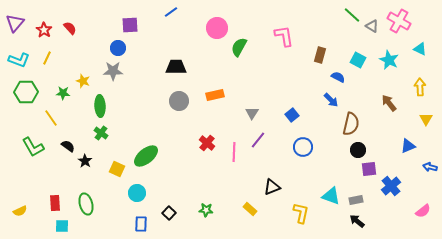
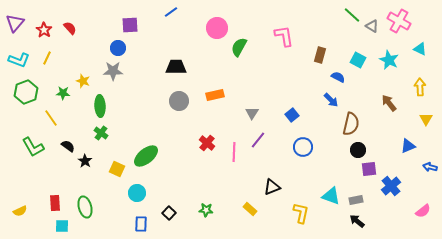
green hexagon at (26, 92): rotated 20 degrees counterclockwise
green ellipse at (86, 204): moved 1 px left, 3 px down
